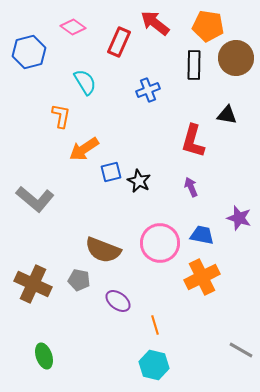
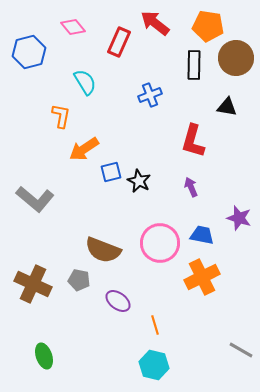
pink diamond: rotated 15 degrees clockwise
blue cross: moved 2 px right, 5 px down
black triangle: moved 8 px up
